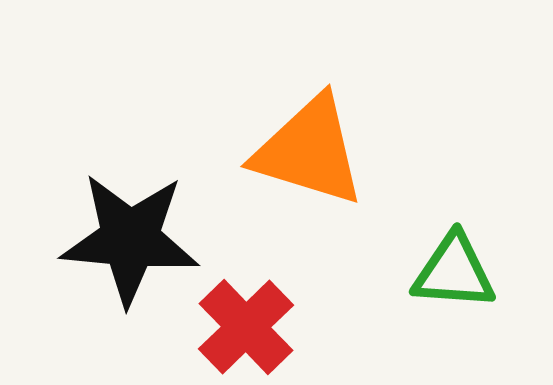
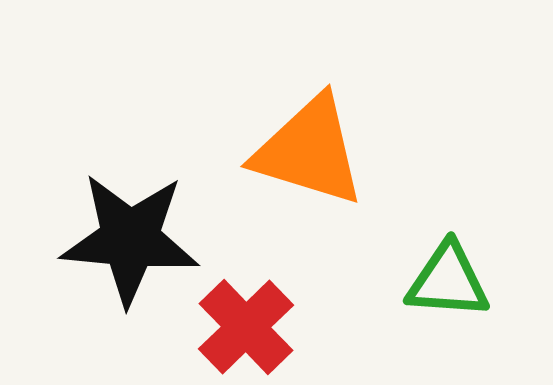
green triangle: moved 6 px left, 9 px down
